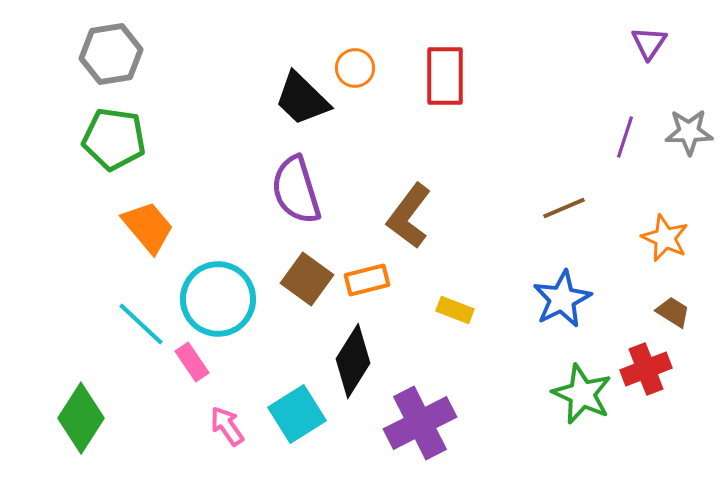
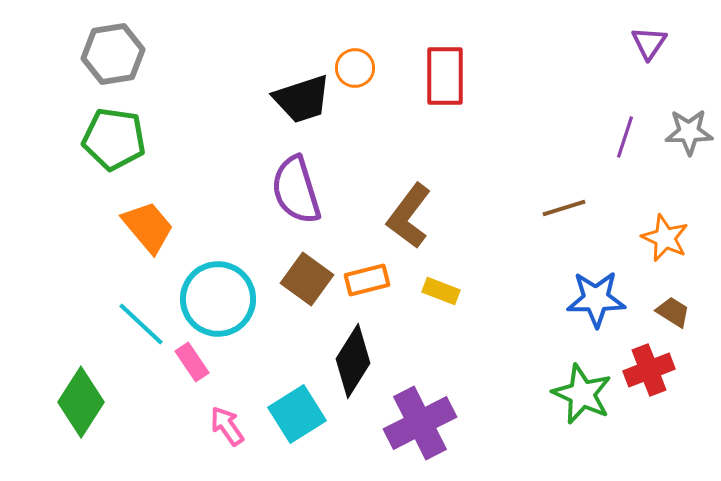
gray hexagon: moved 2 px right
black trapezoid: rotated 62 degrees counterclockwise
brown line: rotated 6 degrees clockwise
blue star: moved 34 px right; rotated 26 degrees clockwise
yellow rectangle: moved 14 px left, 19 px up
red cross: moved 3 px right, 1 px down
green diamond: moved 16 px up
